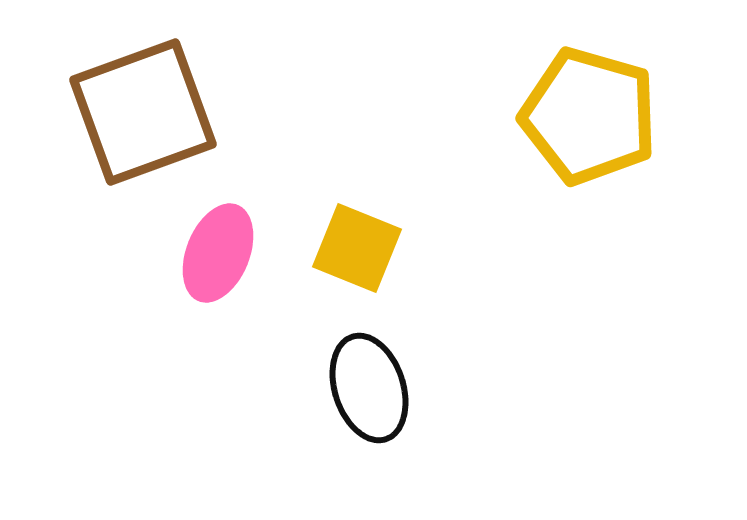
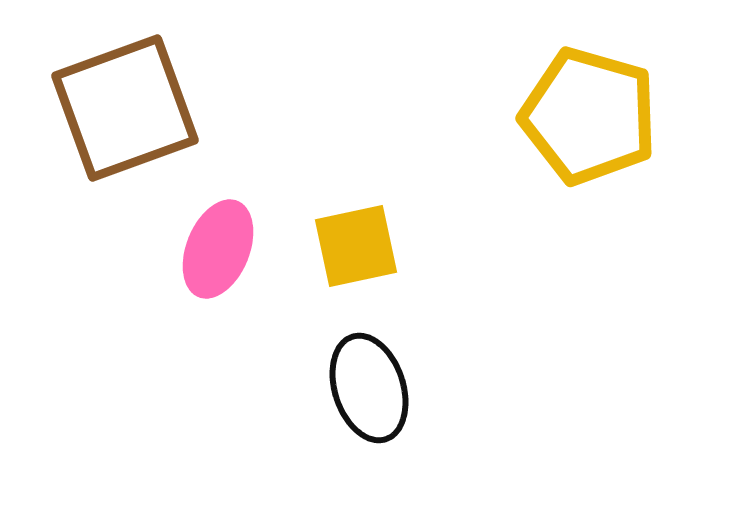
brown square: moved 18 px left, 4 px up
yellow square: moved 1 px left, 2 px up; rotated 34 degrees counterclockwise
pink ellipse: moved 4 px up
